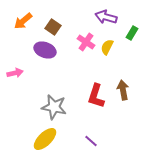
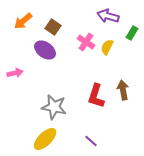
purple arrow: moved 2 px right, 1 px up
purple ellipse: rotated 15 degrees clockwise
